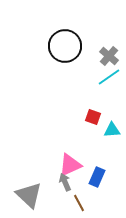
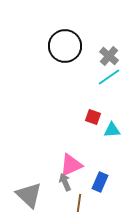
pink triangle: moved 1 px right
blue rectangle: moved 3 px right, 5 px down
brown line: rotated 36 degrees clockwise
